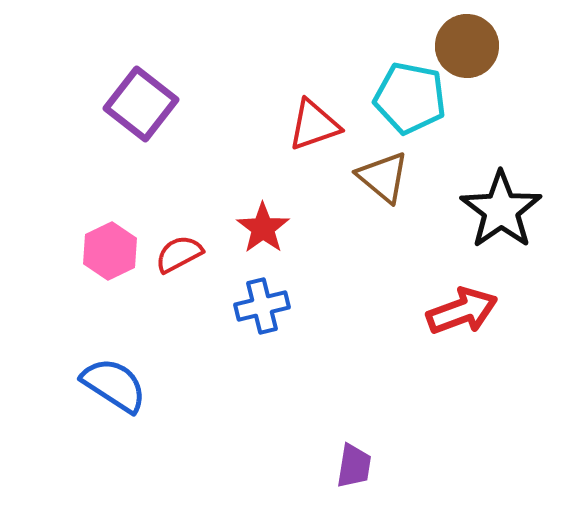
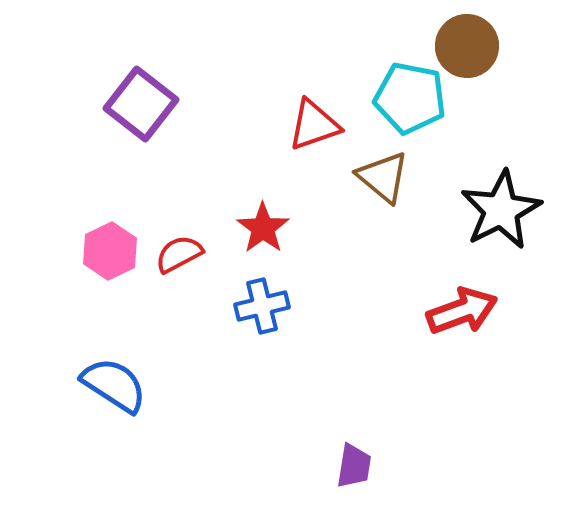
black star: rotated 8 degrees clockwise
